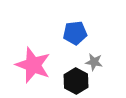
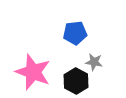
pink star: moved 7 px down
